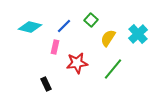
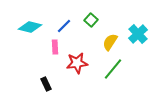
yellow semicircle: moved 2 px right, 4 px down
pink rectangle: rotated 16 degrees counterclockwise
